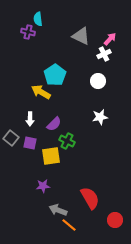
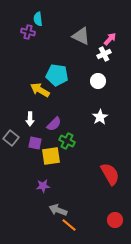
cyan pentagon: moved 2 px right; rotated 30 degrees counterclockwise
yellow arrow: moved 1 px left, 2 px up
white star: rotated 21 degrees counterclockwise
purple square: moved 5 px right
red semicircle: moved 20 px right, 24 px up
